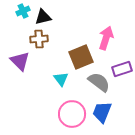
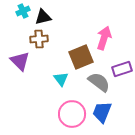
pink arrow: moved 2 px left
